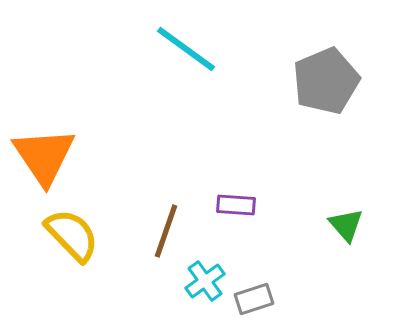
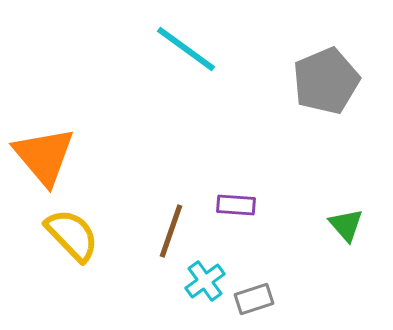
orange triangle: rotated 6 degrees counterclockwise
brown line: moved 5 px right
